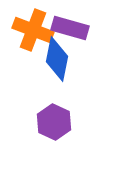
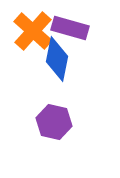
orange cross: moved 1 px down; rotated 21 degrees clockwise
purple hexagon: rotated 12 degrees counterclockwise
